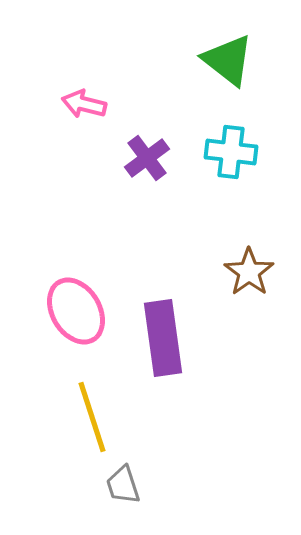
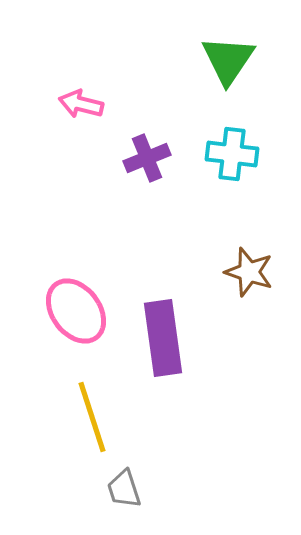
green triangle: rotated 26 degrees clockwise
pink arrow: moved 3 px left
cyan cross: moved 1 px right, 2 px down
purple cross: rotated 15 degrees clockwise
brown star: rotated 18 degrees counterclockwise
pink ellipse: rotated 6 degrees counterclockwise
gray trapezoid: moved 1 px right, 4 px down
